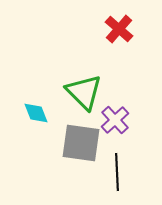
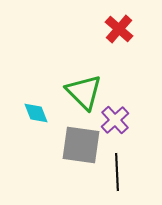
gray square: moved 2 px down
